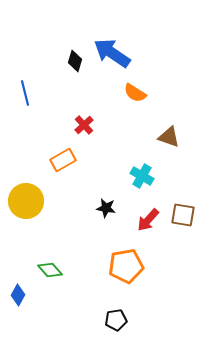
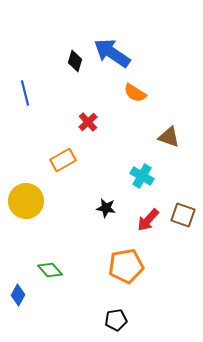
red cross: moved 4 px right, 3 px up
brown square: rotated 10 degrees clockwise
